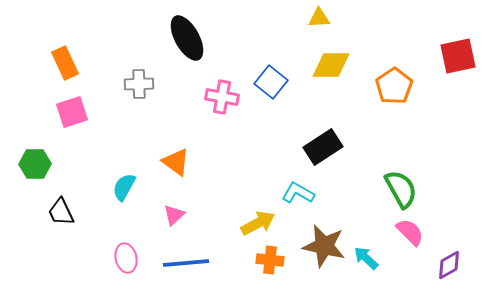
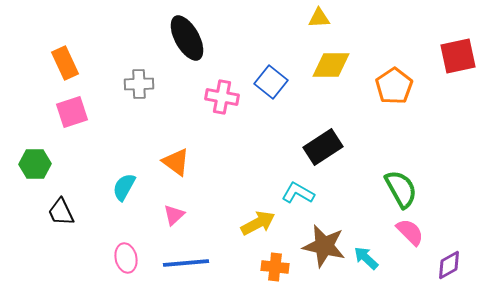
orange cross: moved 5 px right, 7 px down
